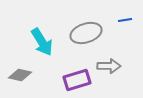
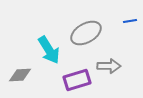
blue line: moved 5 px right, 1 px down
gray ellipse: rotated 12 degrees counterclockwise
cyan arrow: moved 7 px right, 8 px down
gray diamond: rotated 15 degrees counterclockwise
